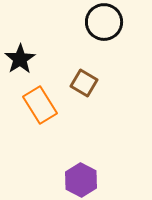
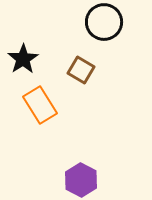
black star: moved 3 px right
brown square: moved 3 px left, 13 px up
